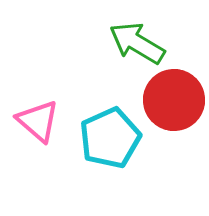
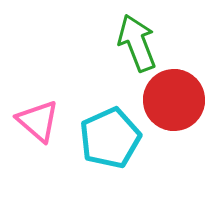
green arrow: rotated 38 degrees clockwise
